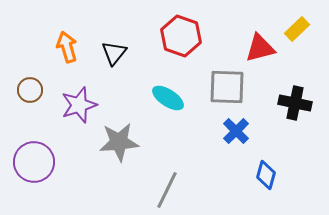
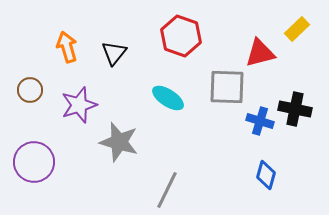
red triangle: moved 5 px down
black cross: moved 6 px down
blue cross: moved 24 px right, 10 px up; rotated 28 degrees counterclockwise
gray star: rotated 21 degrees clockwise
